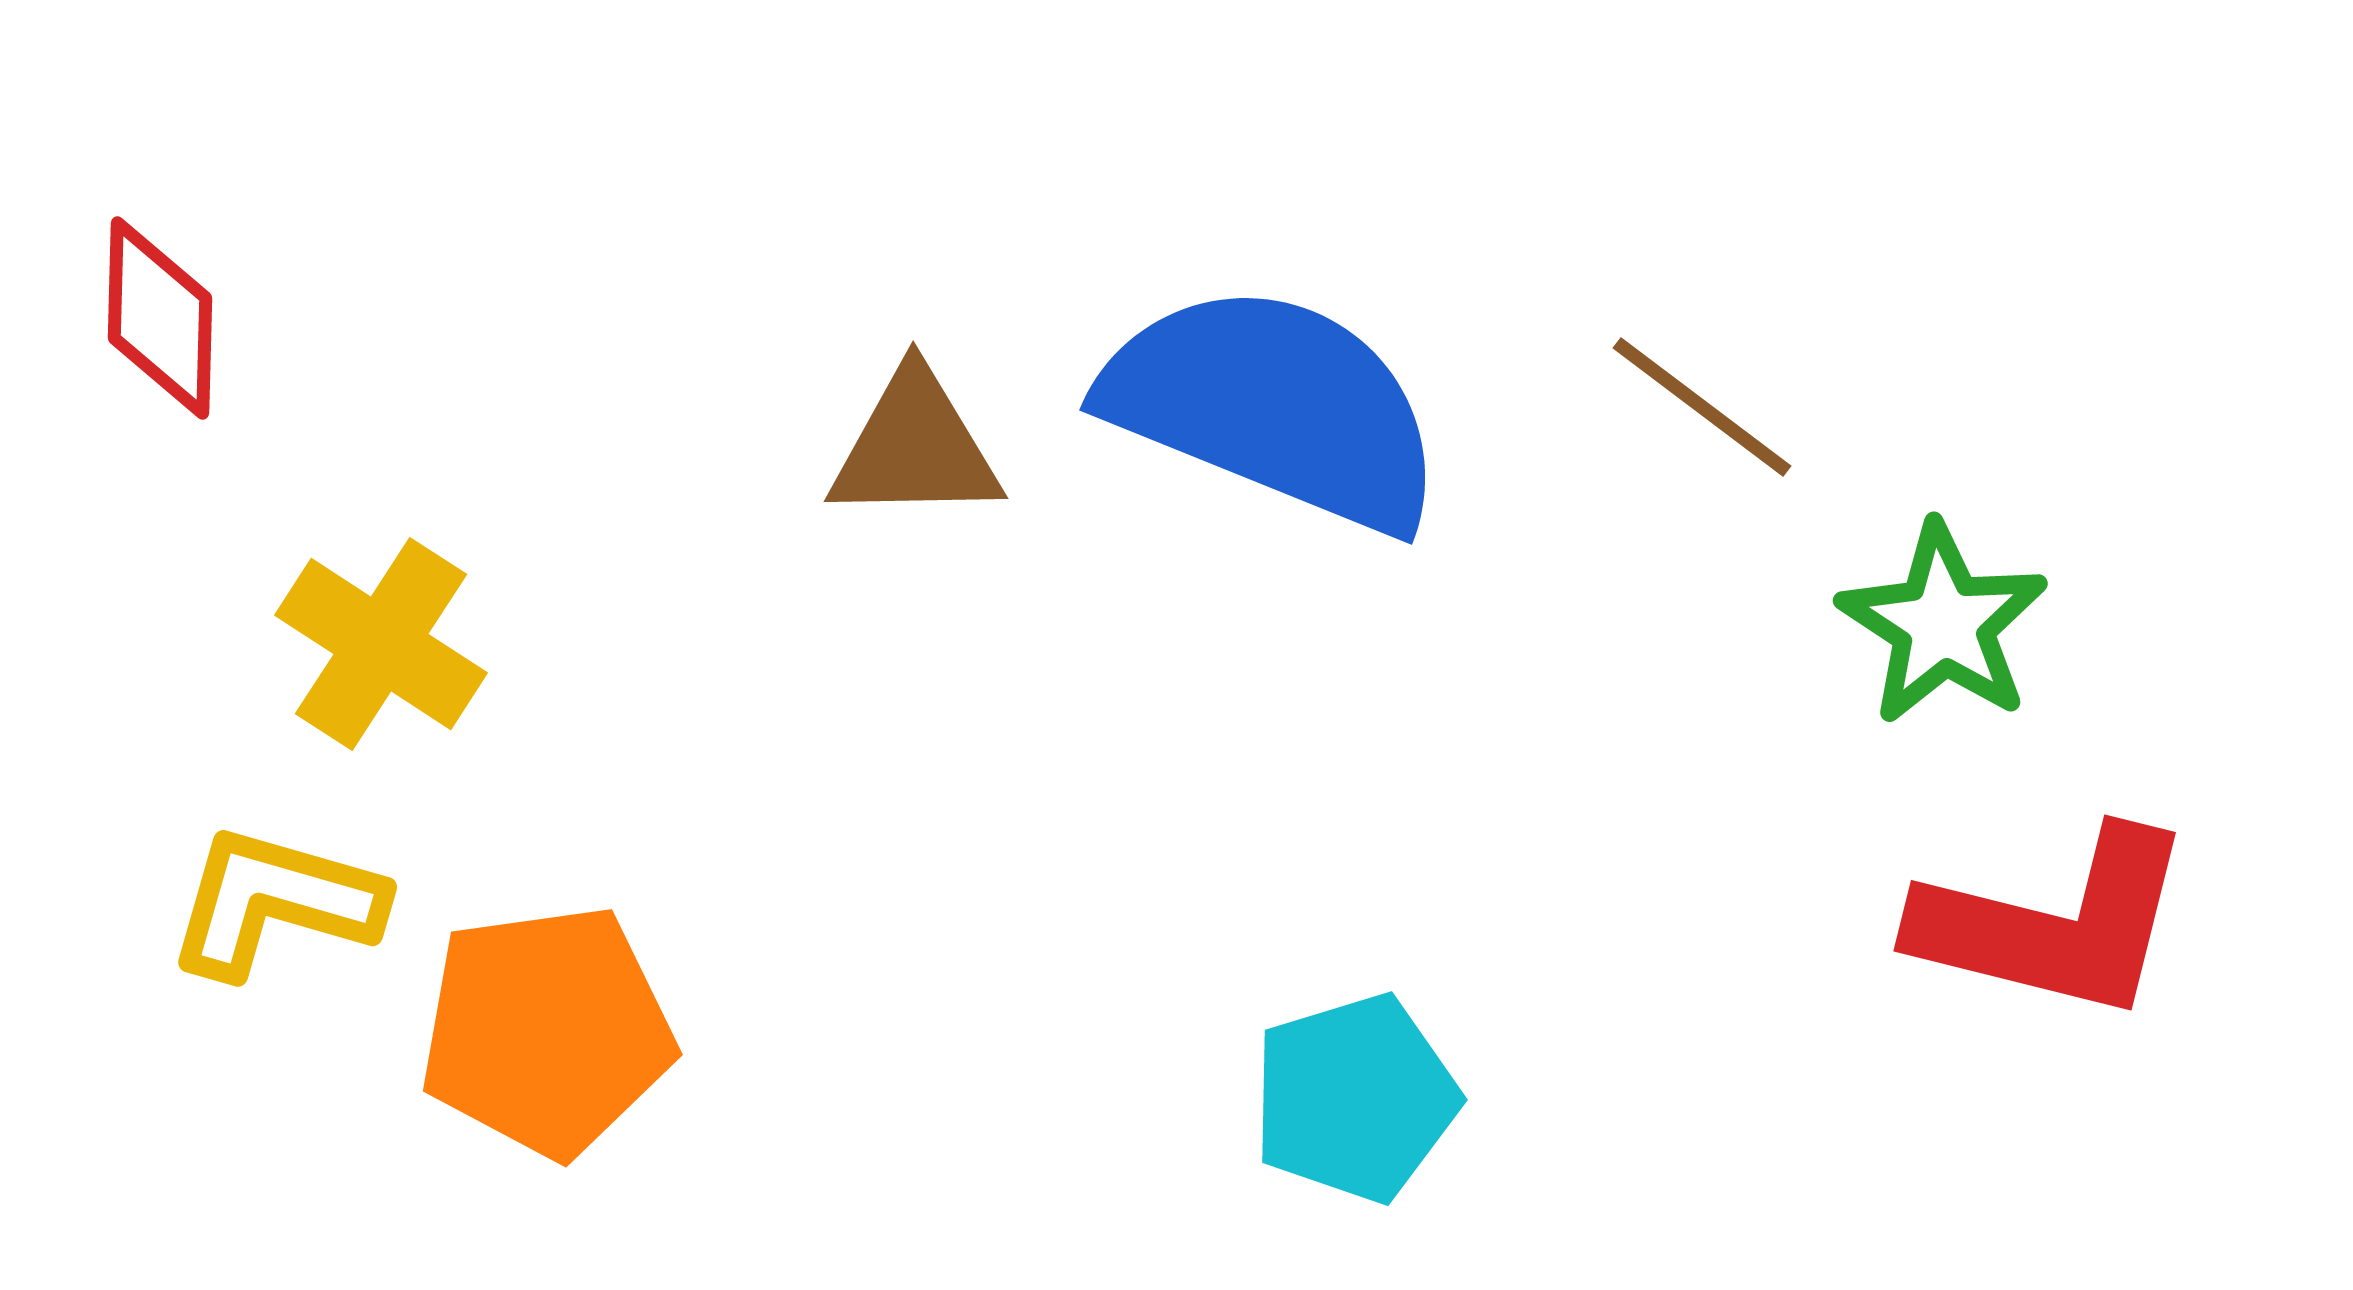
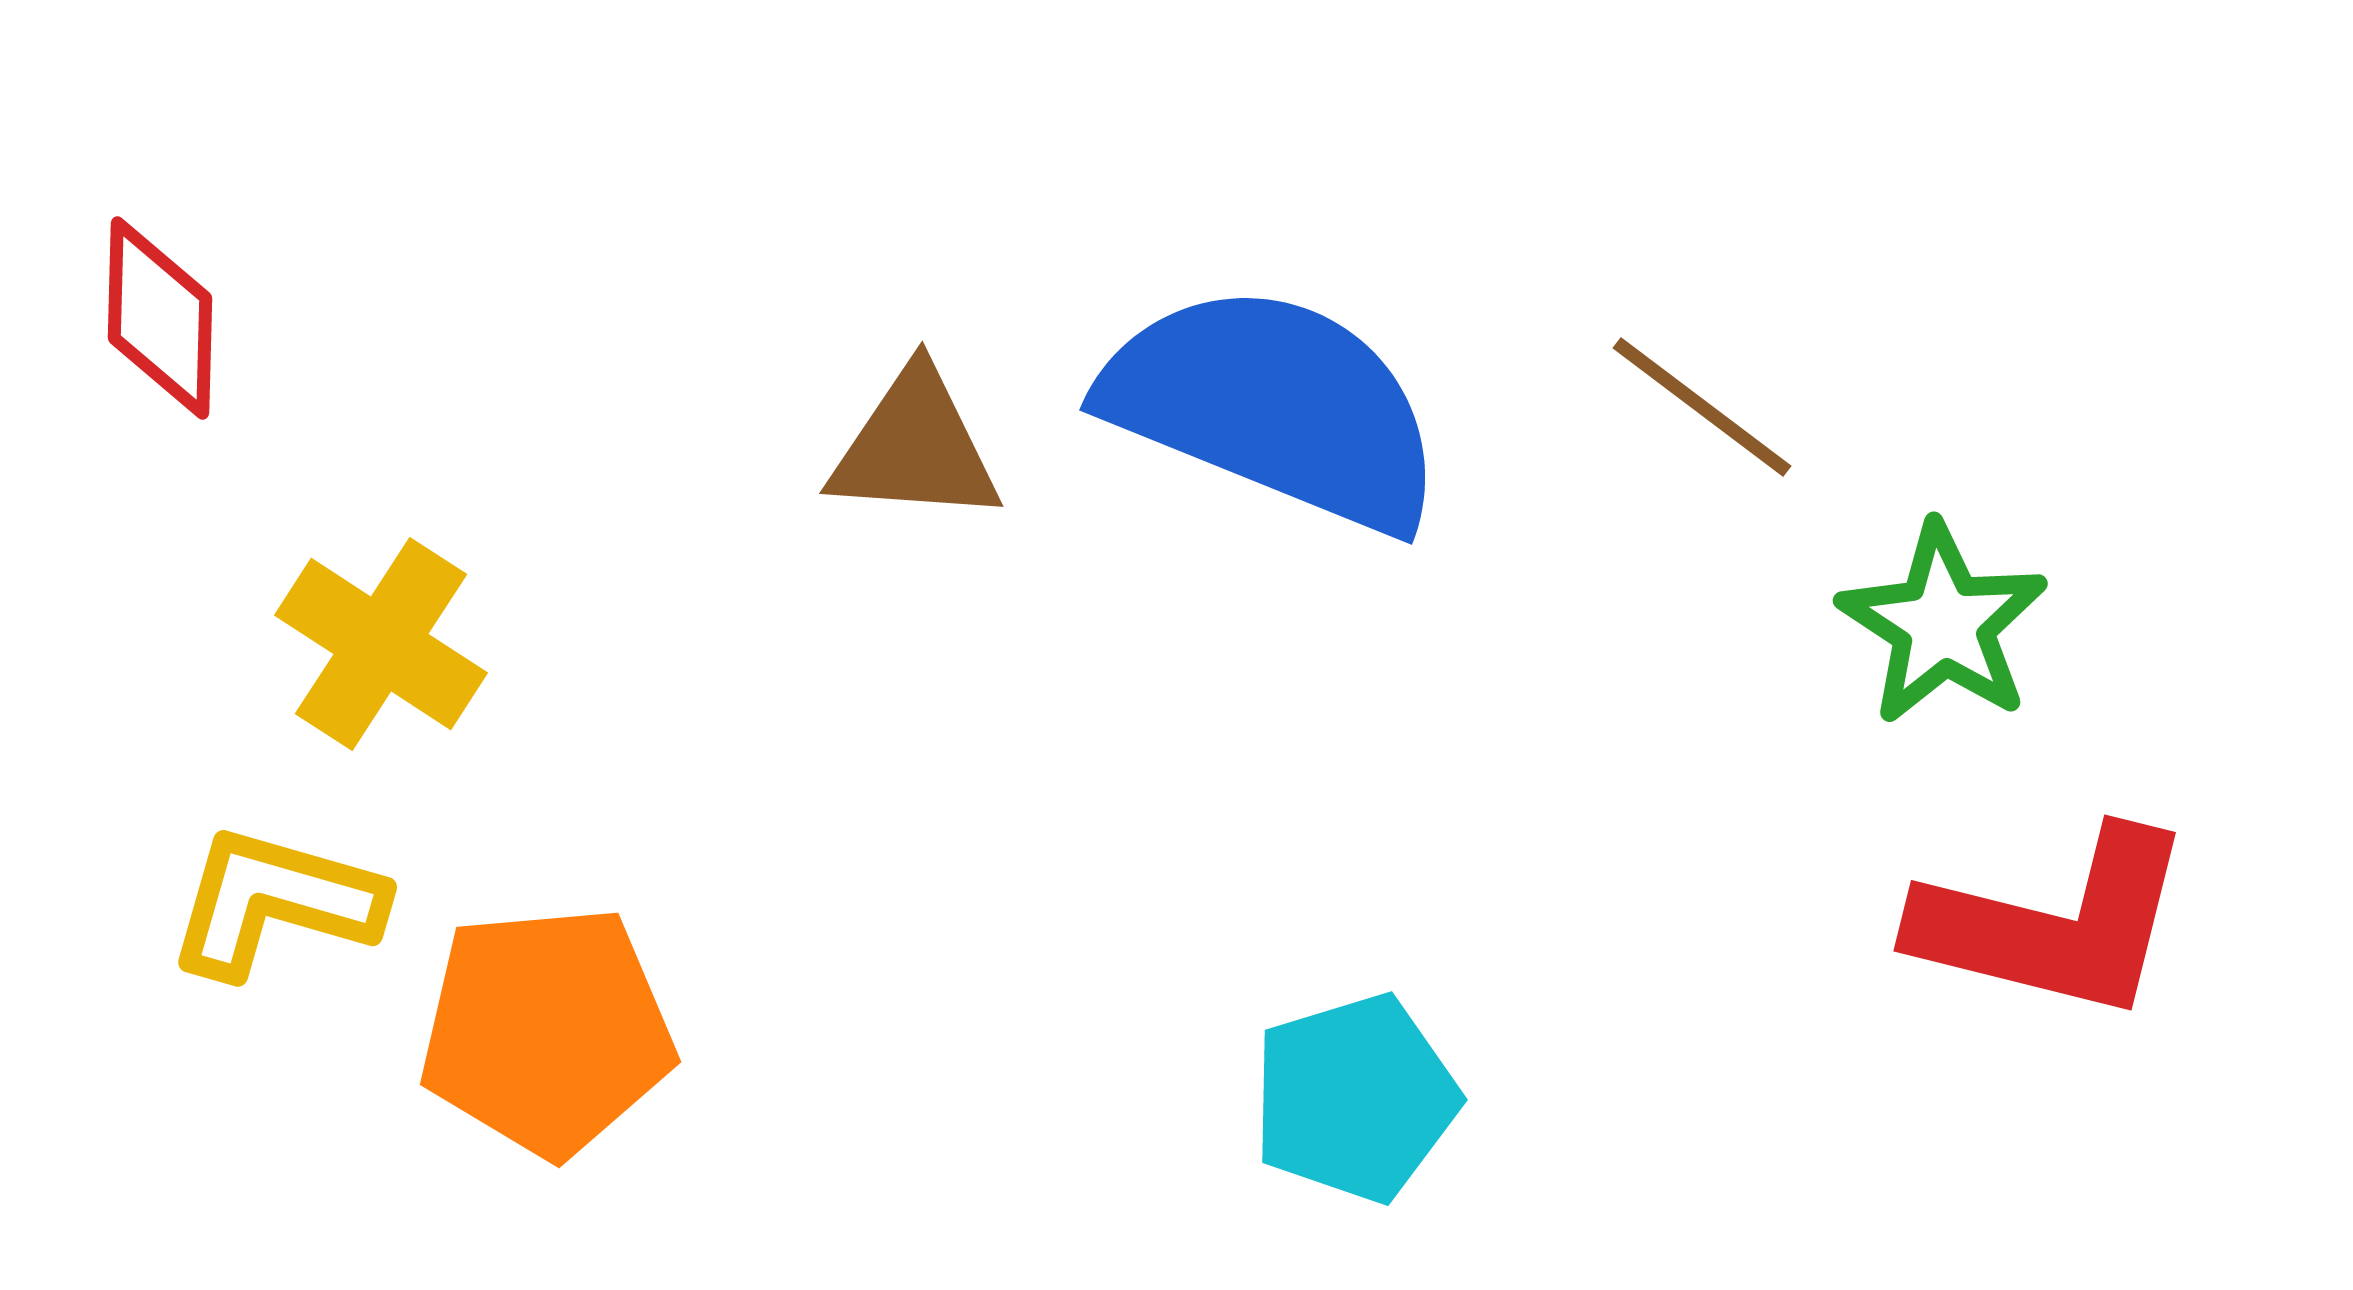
brown triangle: rotated 5 degrees clockwise
orange pentagon: rotated 3 degrees clockwise
